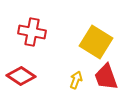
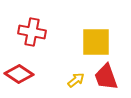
yellow square: rotated 32 degrees counterclockwise
red diamond: moved 2 px left, 2 px up
yellow arrow: rotated 30 degrees clockwise
